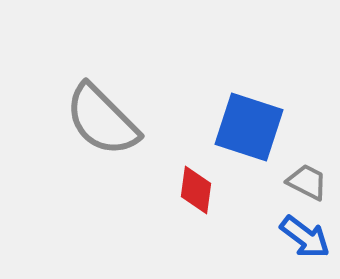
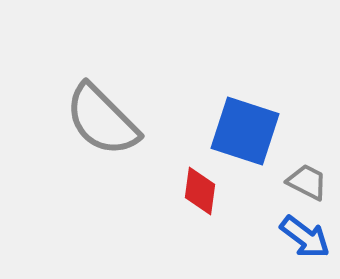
blue square: moved 4 px left, 4 px down
red diamond: moved 4 px right, 1 px down
